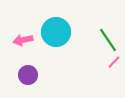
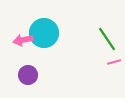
cyan circle: moved 12 px left, 1 px down
green line: moved 1 px left, 1 px up
pink line: rotated 32 degrees clockwise
